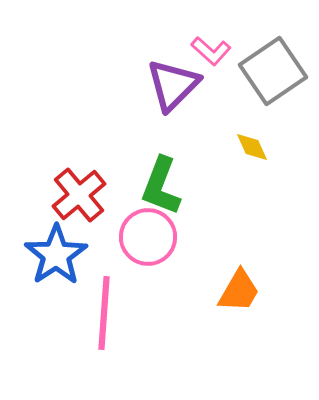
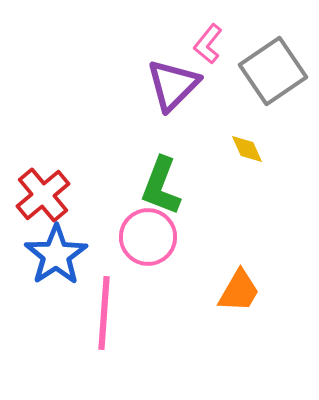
pink L-shape: moved 3 px left, 7 px up; rotated 87 degrees clockwise
yellow diamond: moved 5 px left, 2 px down
red cross: moved 36 px left
